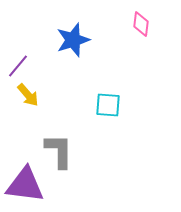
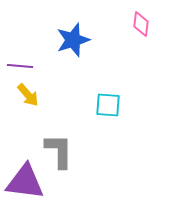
purple line: moved 2 px right; rotated 55 degrees clockwise
purple triangle: moved 3 px up
